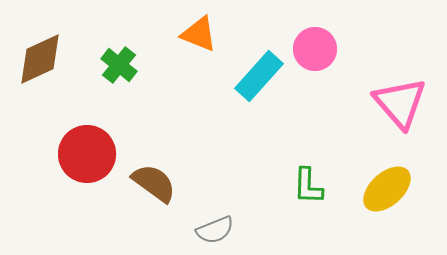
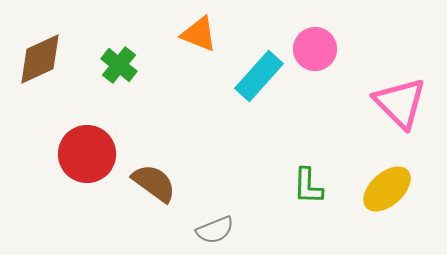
pink triangle: rotated 4 degrees counterclockwise
